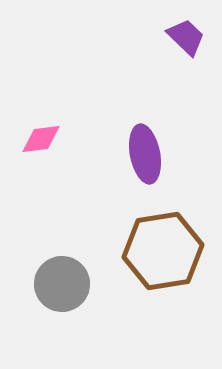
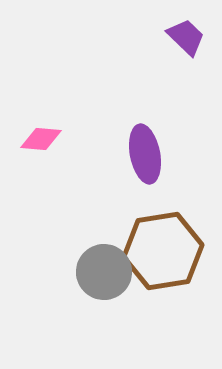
pink diamond: rotated 12 degrees clockwise
gray circle: moved 42 px right, 12 px up
